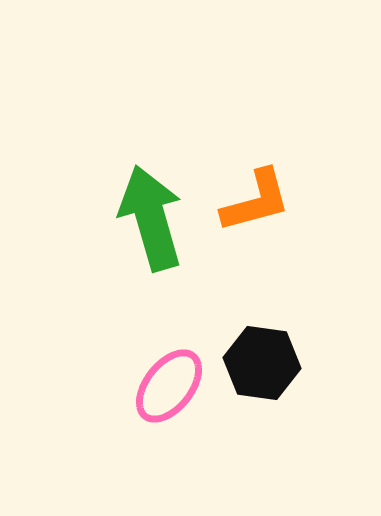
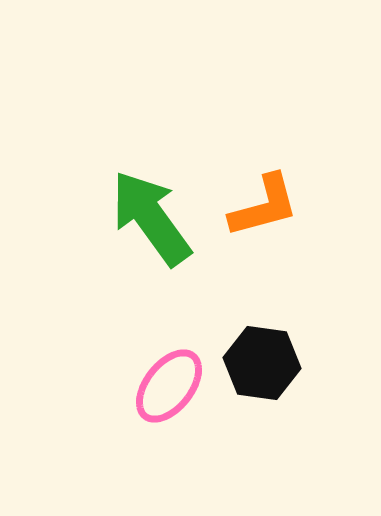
orange L-shape: moved 8 px right, 5 px down
green arrow: rotated 20 degrees counterclockwise
